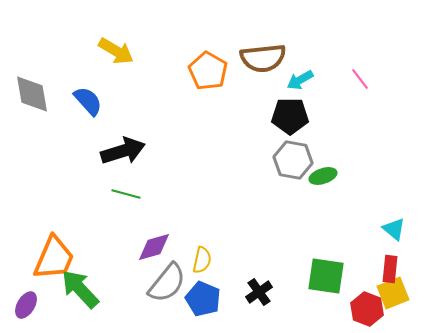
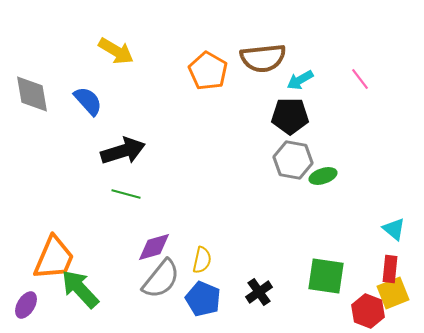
gray semicircle: moved 6 px left, 4 px up
red hexagon: moved 1 px right, 2 px down
